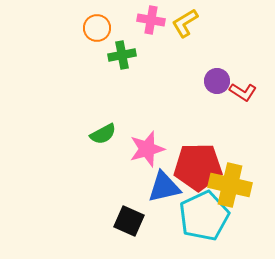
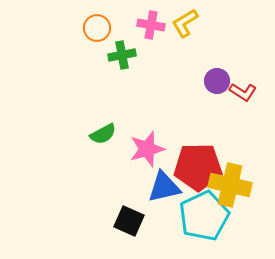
pink cross: moved 5 px down
